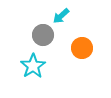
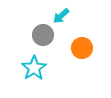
cyan star: moved 1 px right, 2 px down
